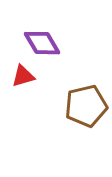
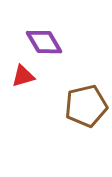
purple diamond: moved 2 px right, 1 px up
